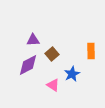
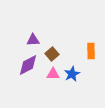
pink triangle: moved 11 px up; rotated 32 degrees counterclockwise
